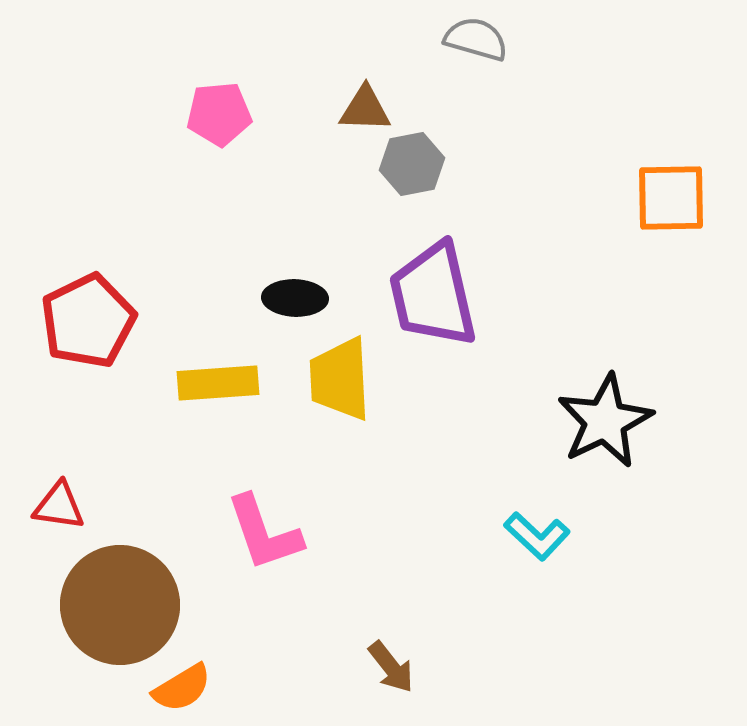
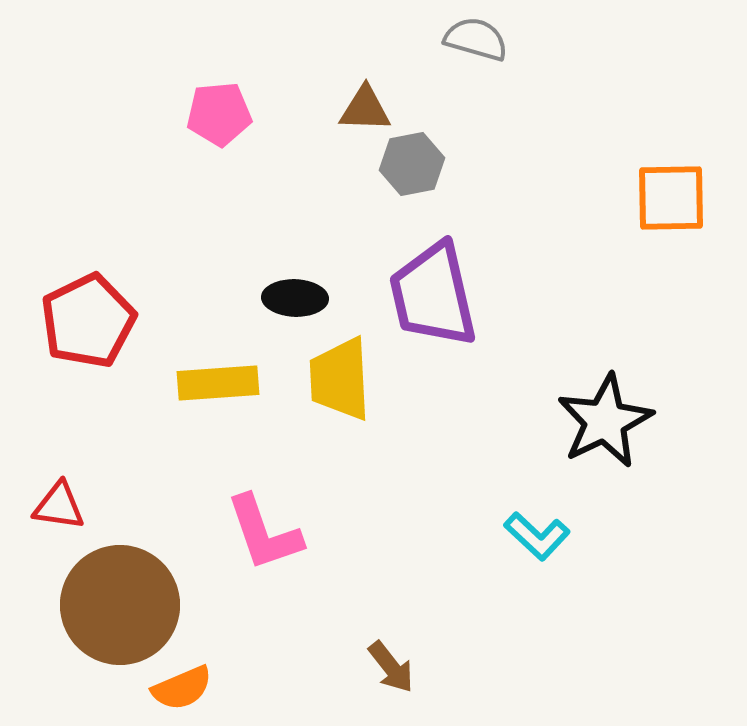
orange semicircle: rotated 8 degrees clockwise
